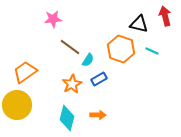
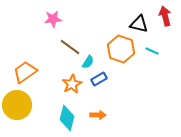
cyan semicircle: moved 2 px down
